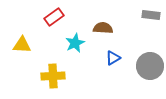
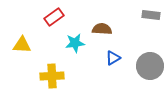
brown semicircle: moved 1 px left, 1 px down
cyan star: rotated 18 degrees clockwise
yellow cross: moved 1 px left
